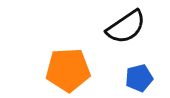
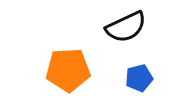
black semicircle: rotated 9 degrees clockwise
